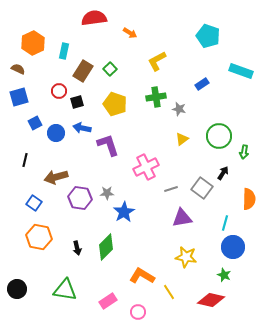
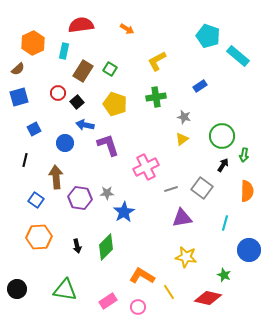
red semicircle at (94, 18): moved 13 px left, 7 px down
orange arrow at (130, 33): moved 3 px left, 4 px up
brown semicircle at (18, 69): rotated 112 degrees clockwise
green square at (110, 69): rotated 16 degrees counterclockwise
cyan rectangle at (241, 71): moved 3 px left, 15 px up; rotated 20 degrees clockwise
blue rectangle at (202, 84): moved 2 px left, 2 px down
red circle at (59, 91): moved 1 px left, 2 px down
black square at (77, 102): rotated 24 degrees counterclockwise
gray star at (179, 109): moved 5 px right, 8 px down
blue square at (35, 123): moved 1 px left, 6 px down
blue arrow at (82, 128): moved 3 px right, 3 px up
blue circle at (56, 133): moved 9 px right, 10 px down
green circle at (219, 136): moved 3 px right
green arrow at (244, 152): moved 3 px down
black arrow at (223, 173): moved 8 px up
brown arrow at (56, 177): rotated 100 degrees clockwise
orange semicircle at (249, 199): moved 2 px left, 8 px up
blue square at (34, 203): moved 2 px right, 3 px up
orange hexagon at (39, 237): rotated 15 degrees counterclockwise
blue circle at (233, 247): moved 16 px right, 3 px down
black arrow at (77, 248): moved 2 px up
red diamond at (211, 300): moved 3 px left, 2 px up
pink circle at (138, 312): moved 5 px up
